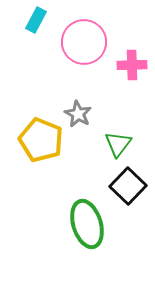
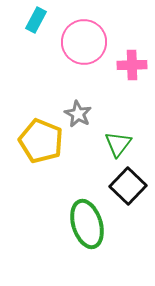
yellow pentagon: moved 1 px down
